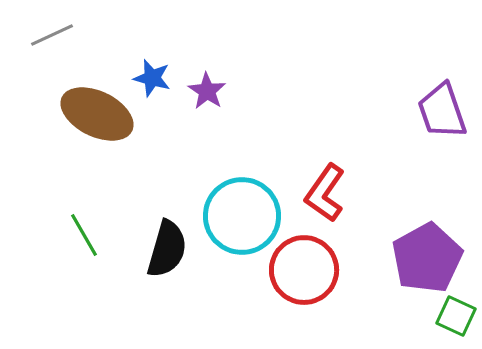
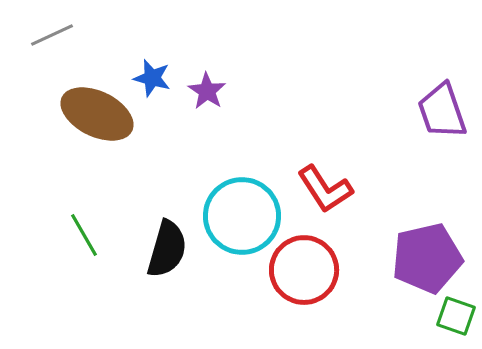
red L-shape: moved 4 px up; rotated 68 degrees counterclockwise
purple pentagon: rotated 16 degrees clockwise
green square: rotated 6 degrees counterclockwise
